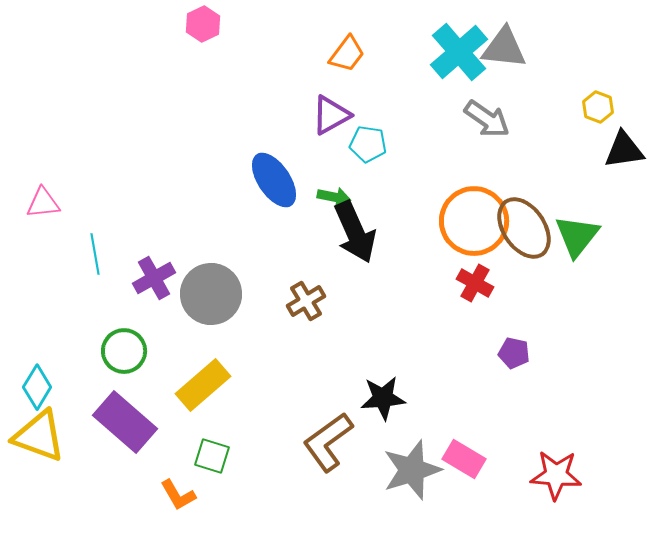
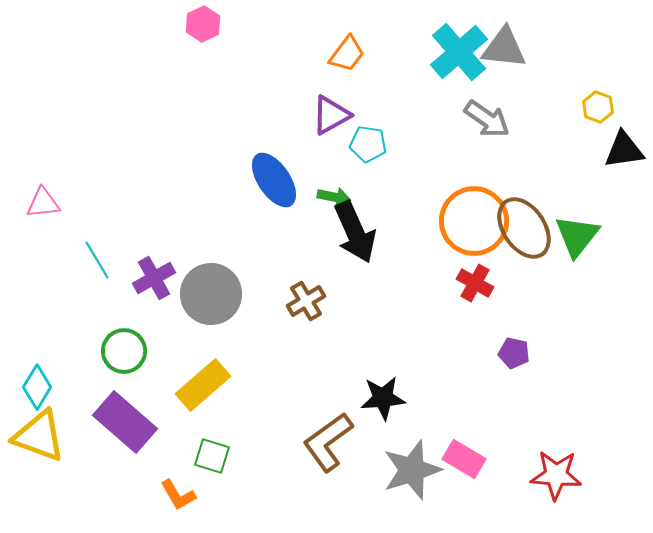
cyan line: moved 2 px right, 6 px down; rotated 21 degrees counterclockwise
